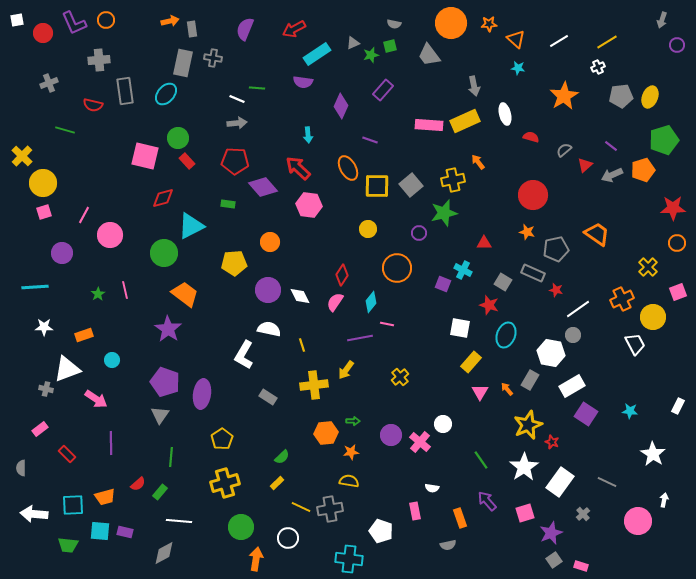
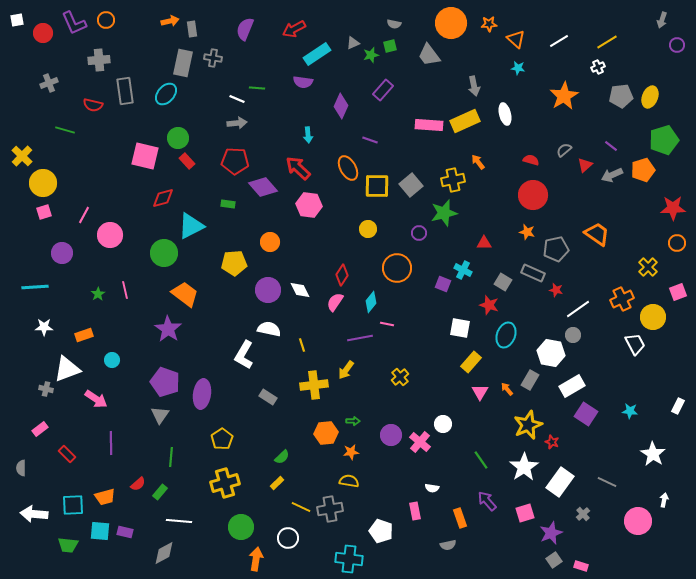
red semicircle at (531, 137): moved 23 px down
white diamond at (300, 296): moved 6 px up
